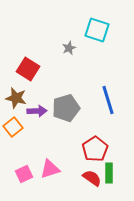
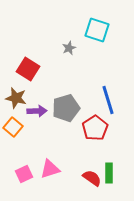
orange square: rotated 12 degrees counterclockwise
red pentagon: moved 21 px up
